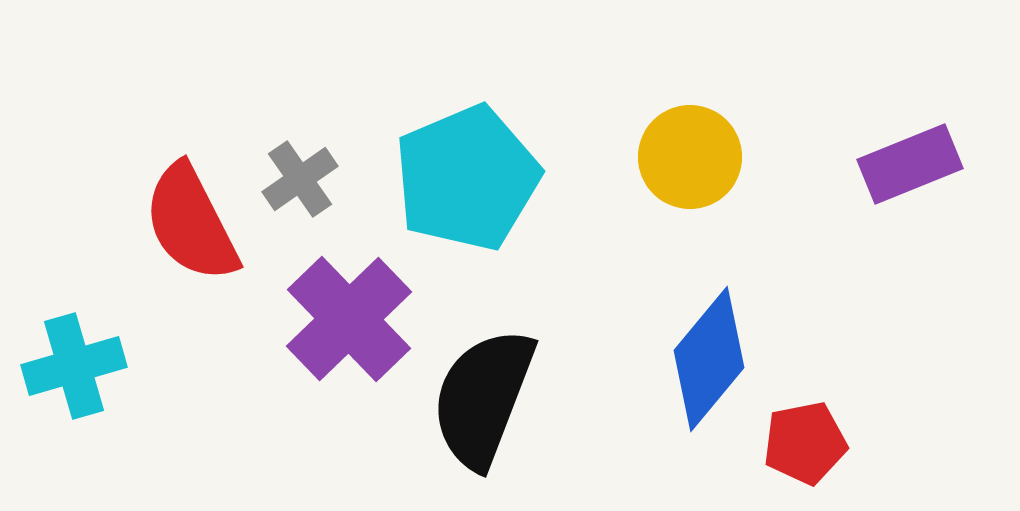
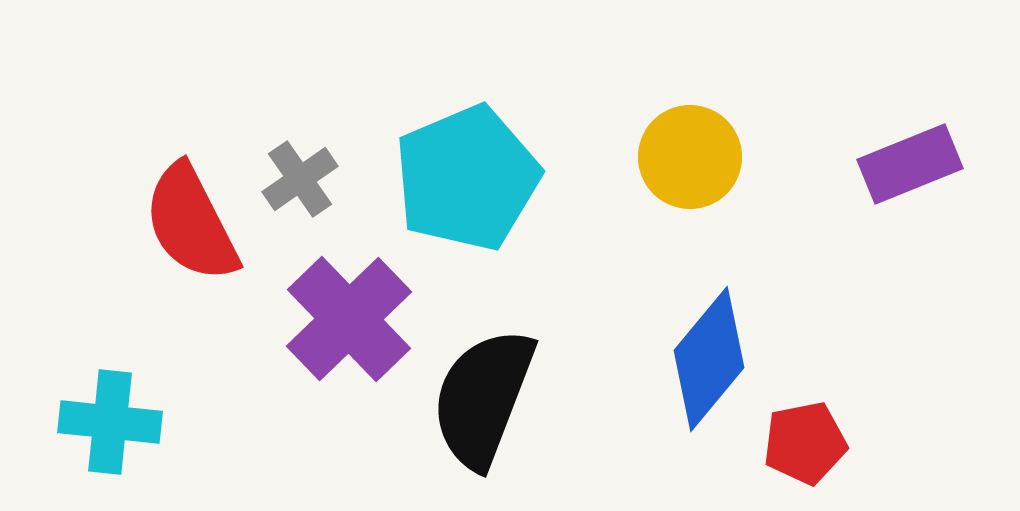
cyan cross: moved 36 px right, 56 px down; rotated 22 degrees clockwise
